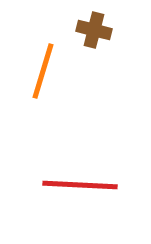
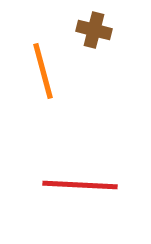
orange line: rotated 32 degrees counterclockwise
